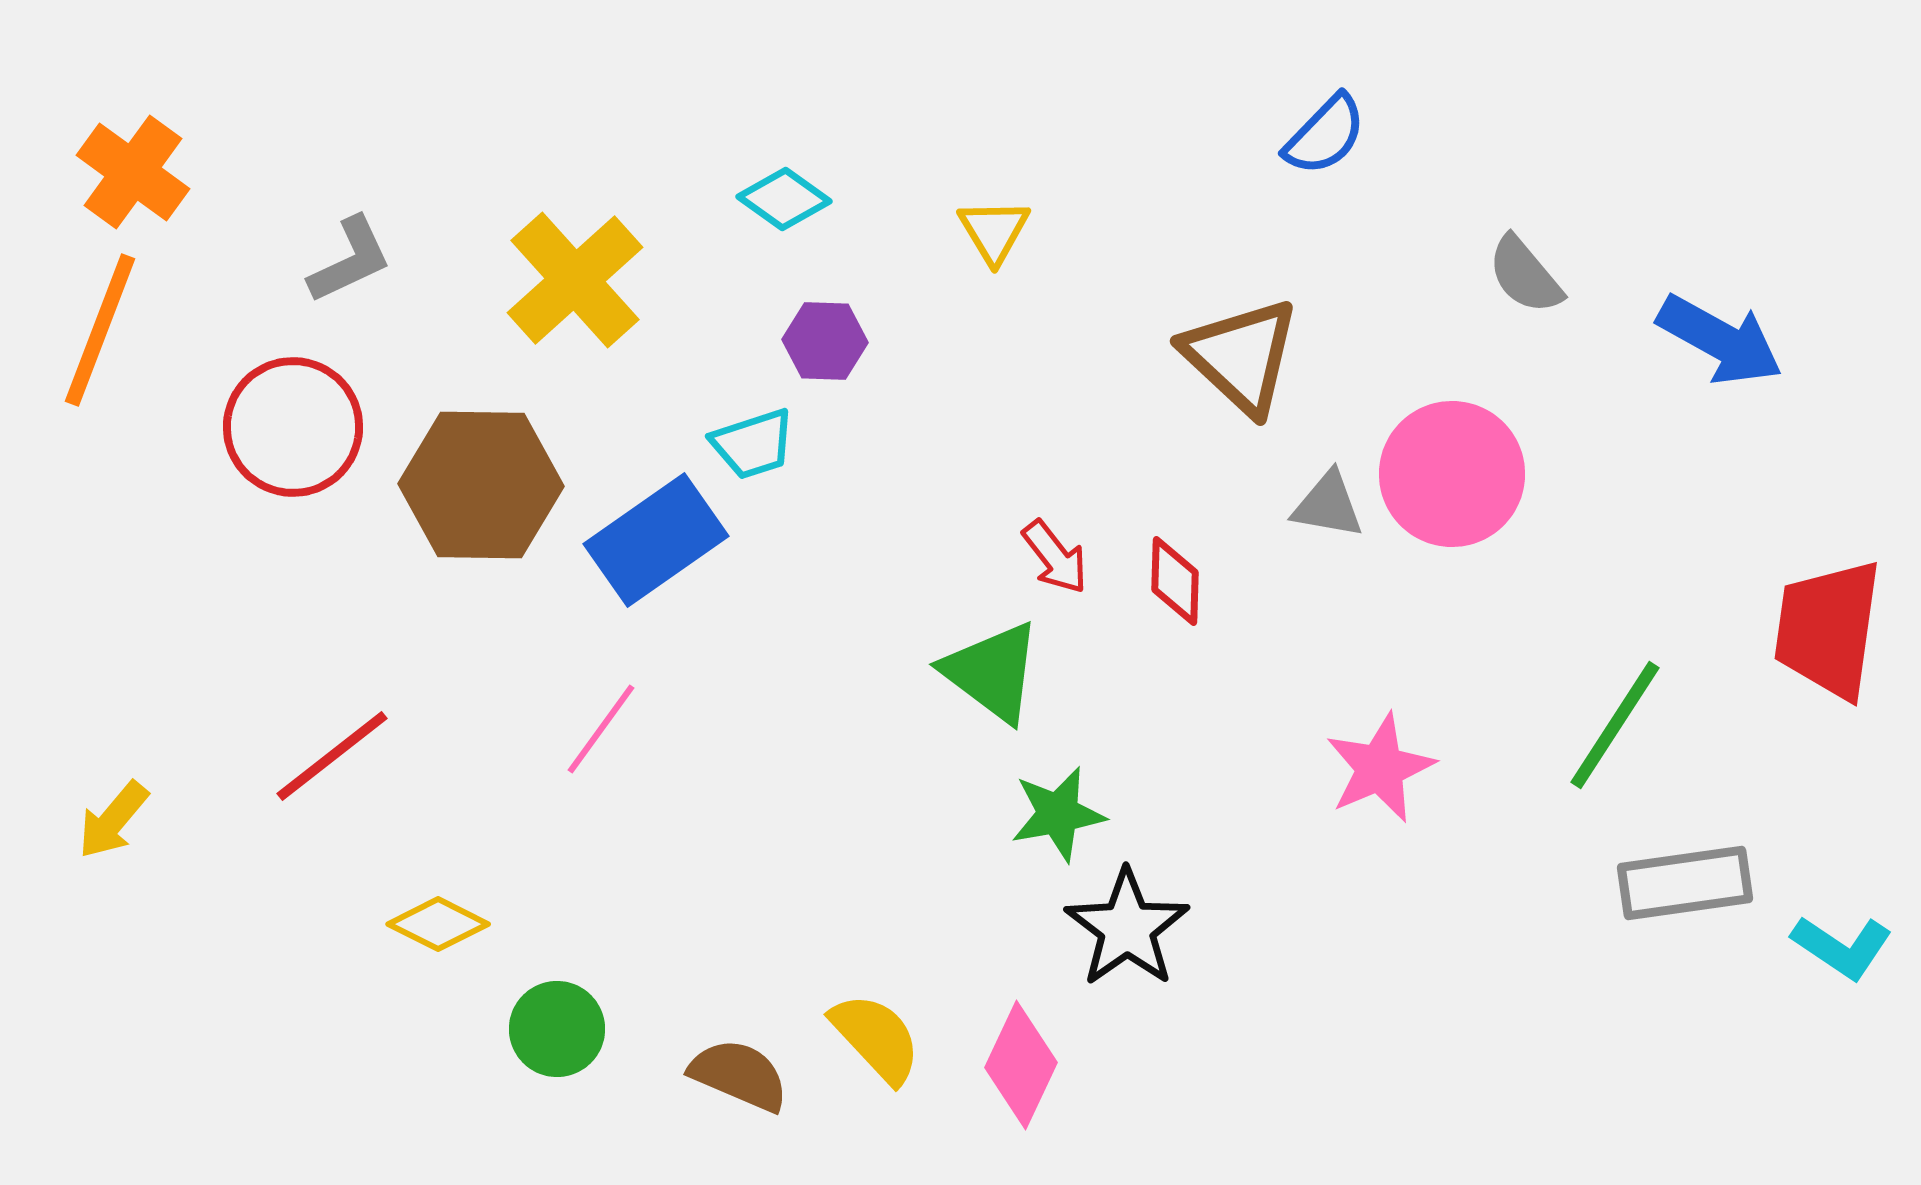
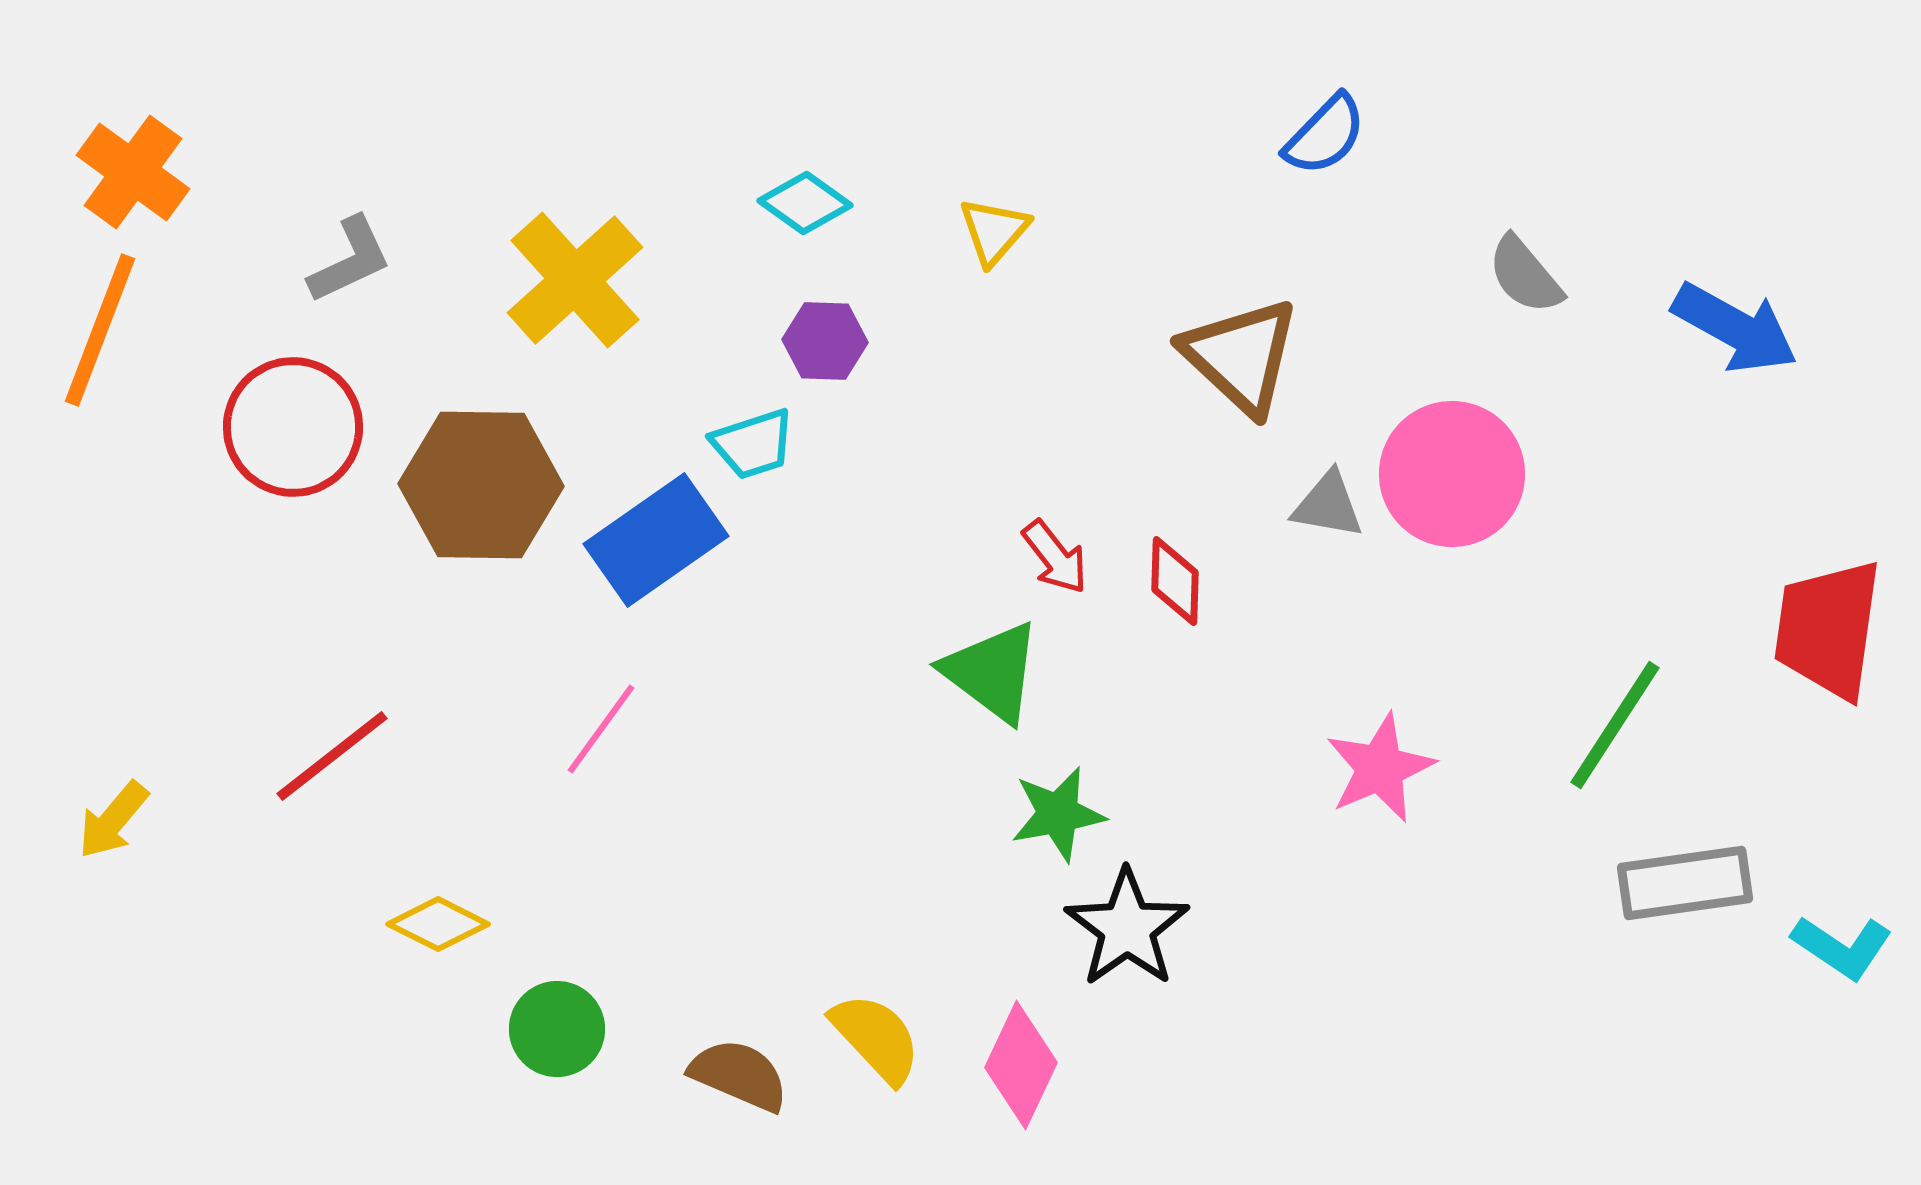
cyan diamond: moved 21 px right, 4 px down
yellow triangle: rotated 12 degrees clockwise
blue arrow: moved 15 px right, 12 px up
